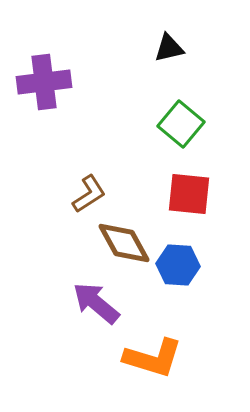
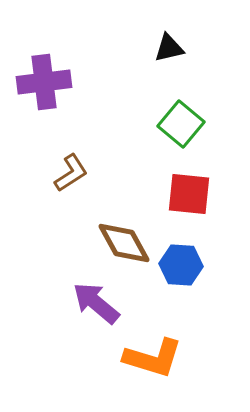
brown L-shape: moved 18 px left, 21 px up
blue hexagon: moved 3 px right
